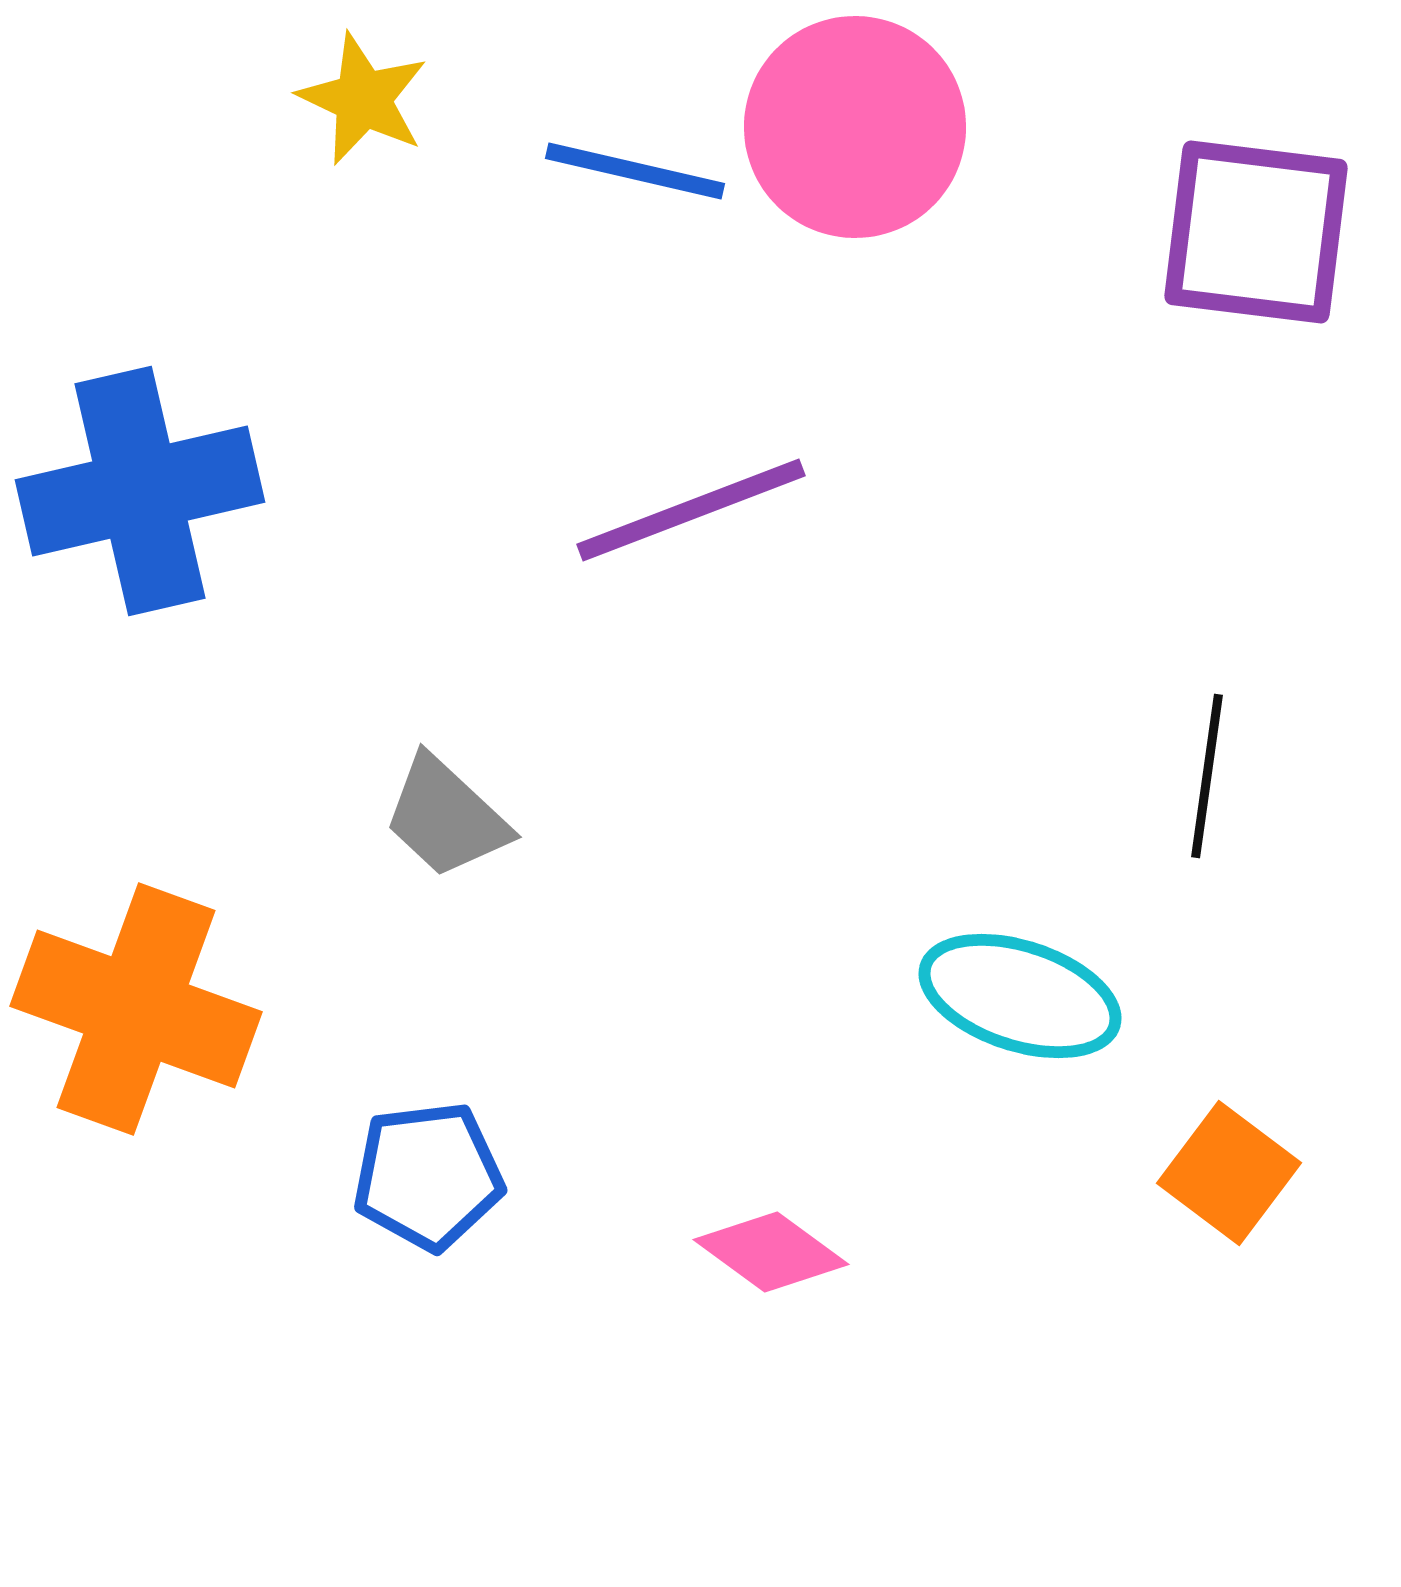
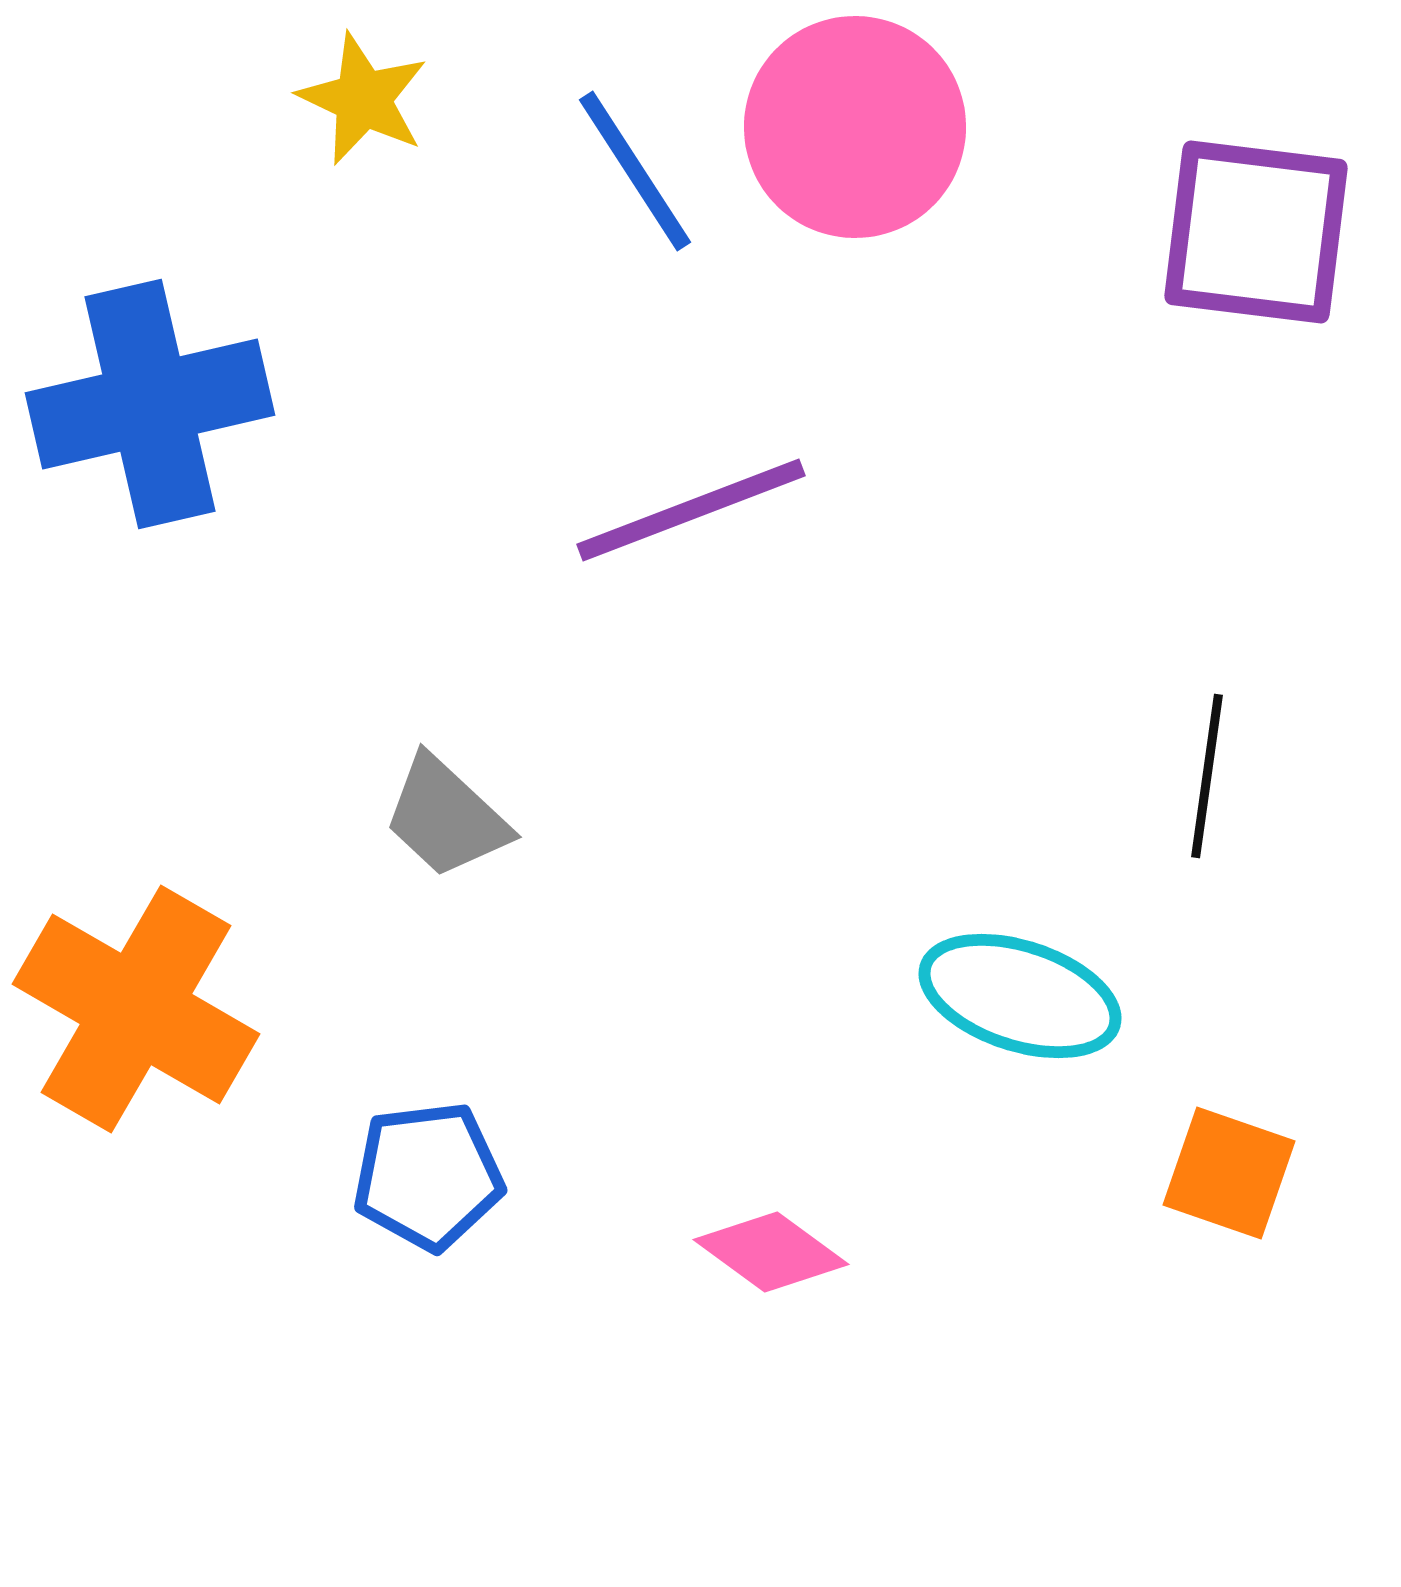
blue line: rotated 44 degrees clockwise
blue cross: moved 10 px right, 87 px up
orange cross: rotated 10 degrees clockwise
orange square: rotated 18 degrees counterclockwise
